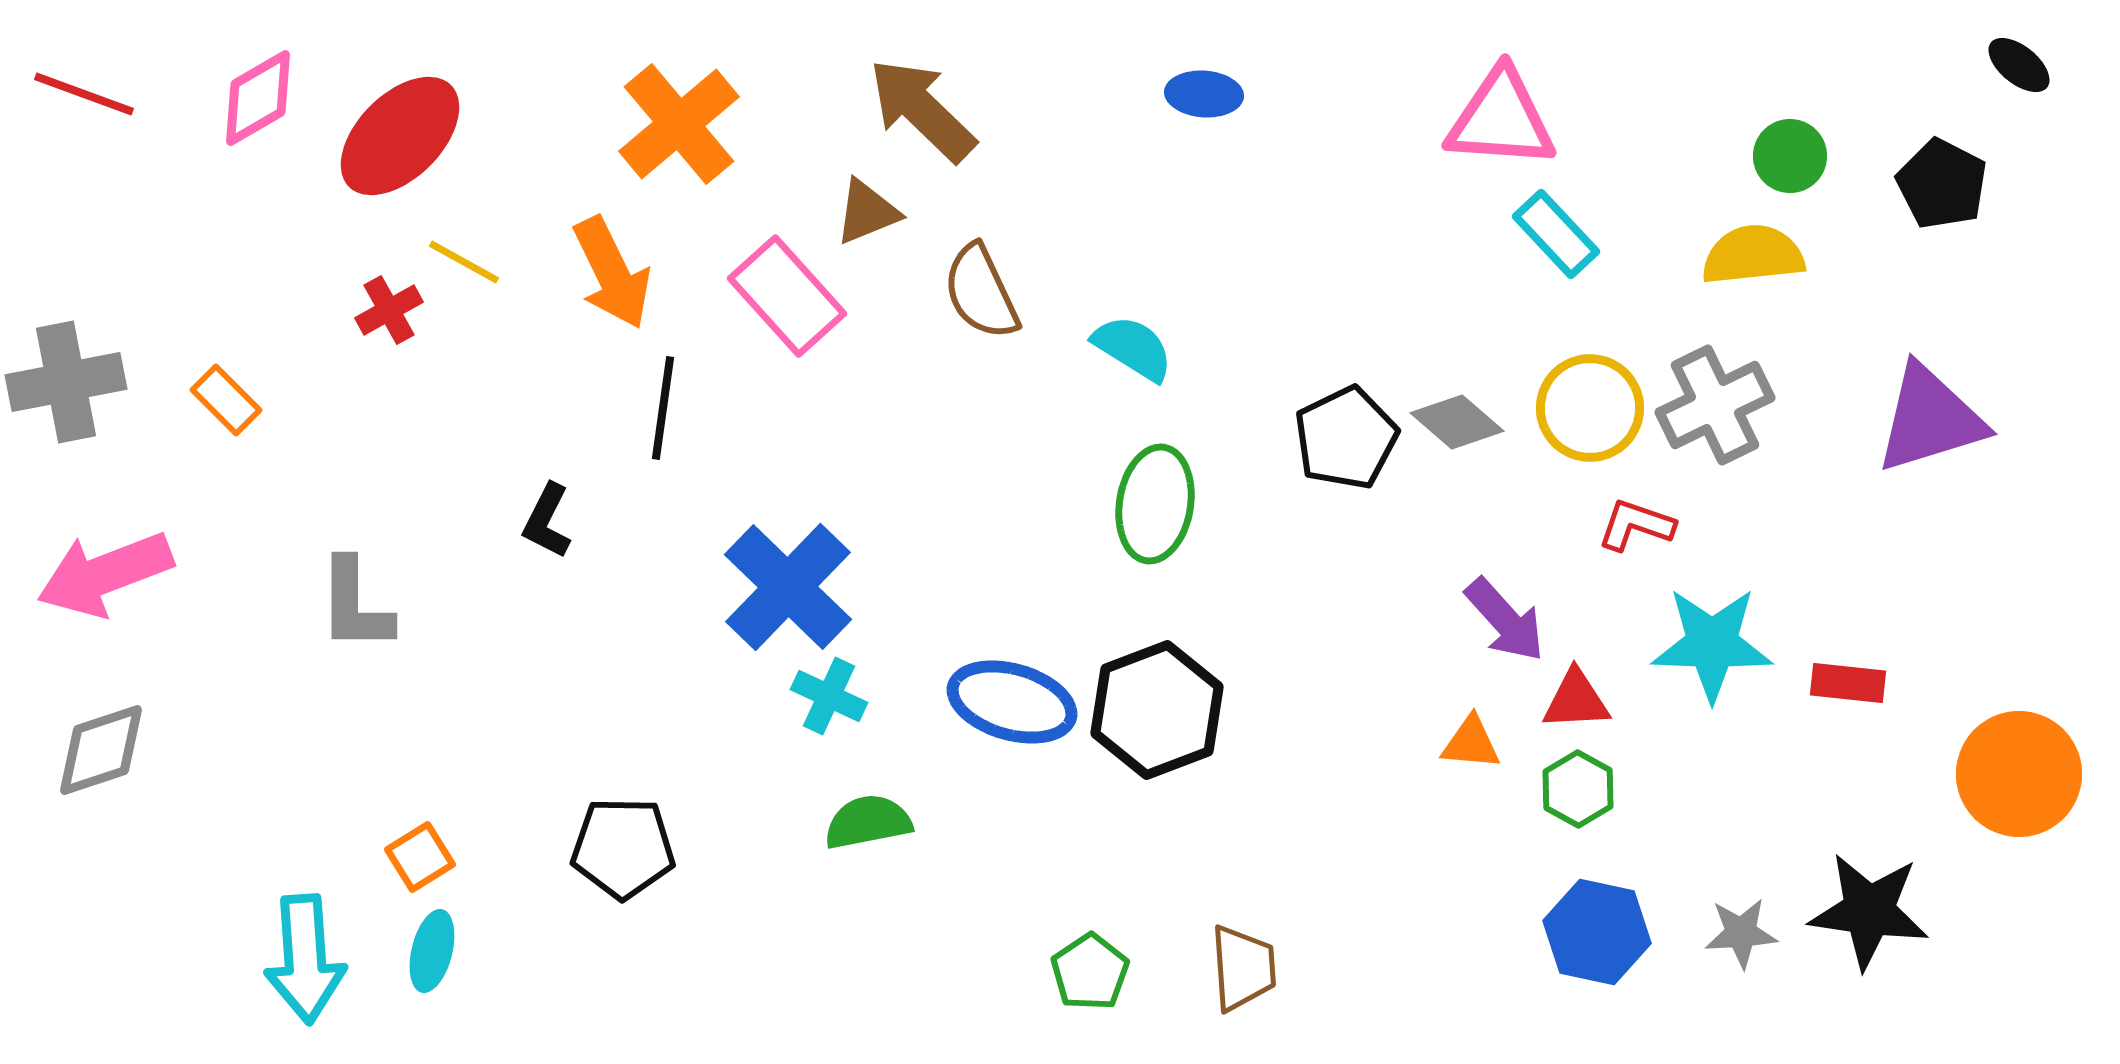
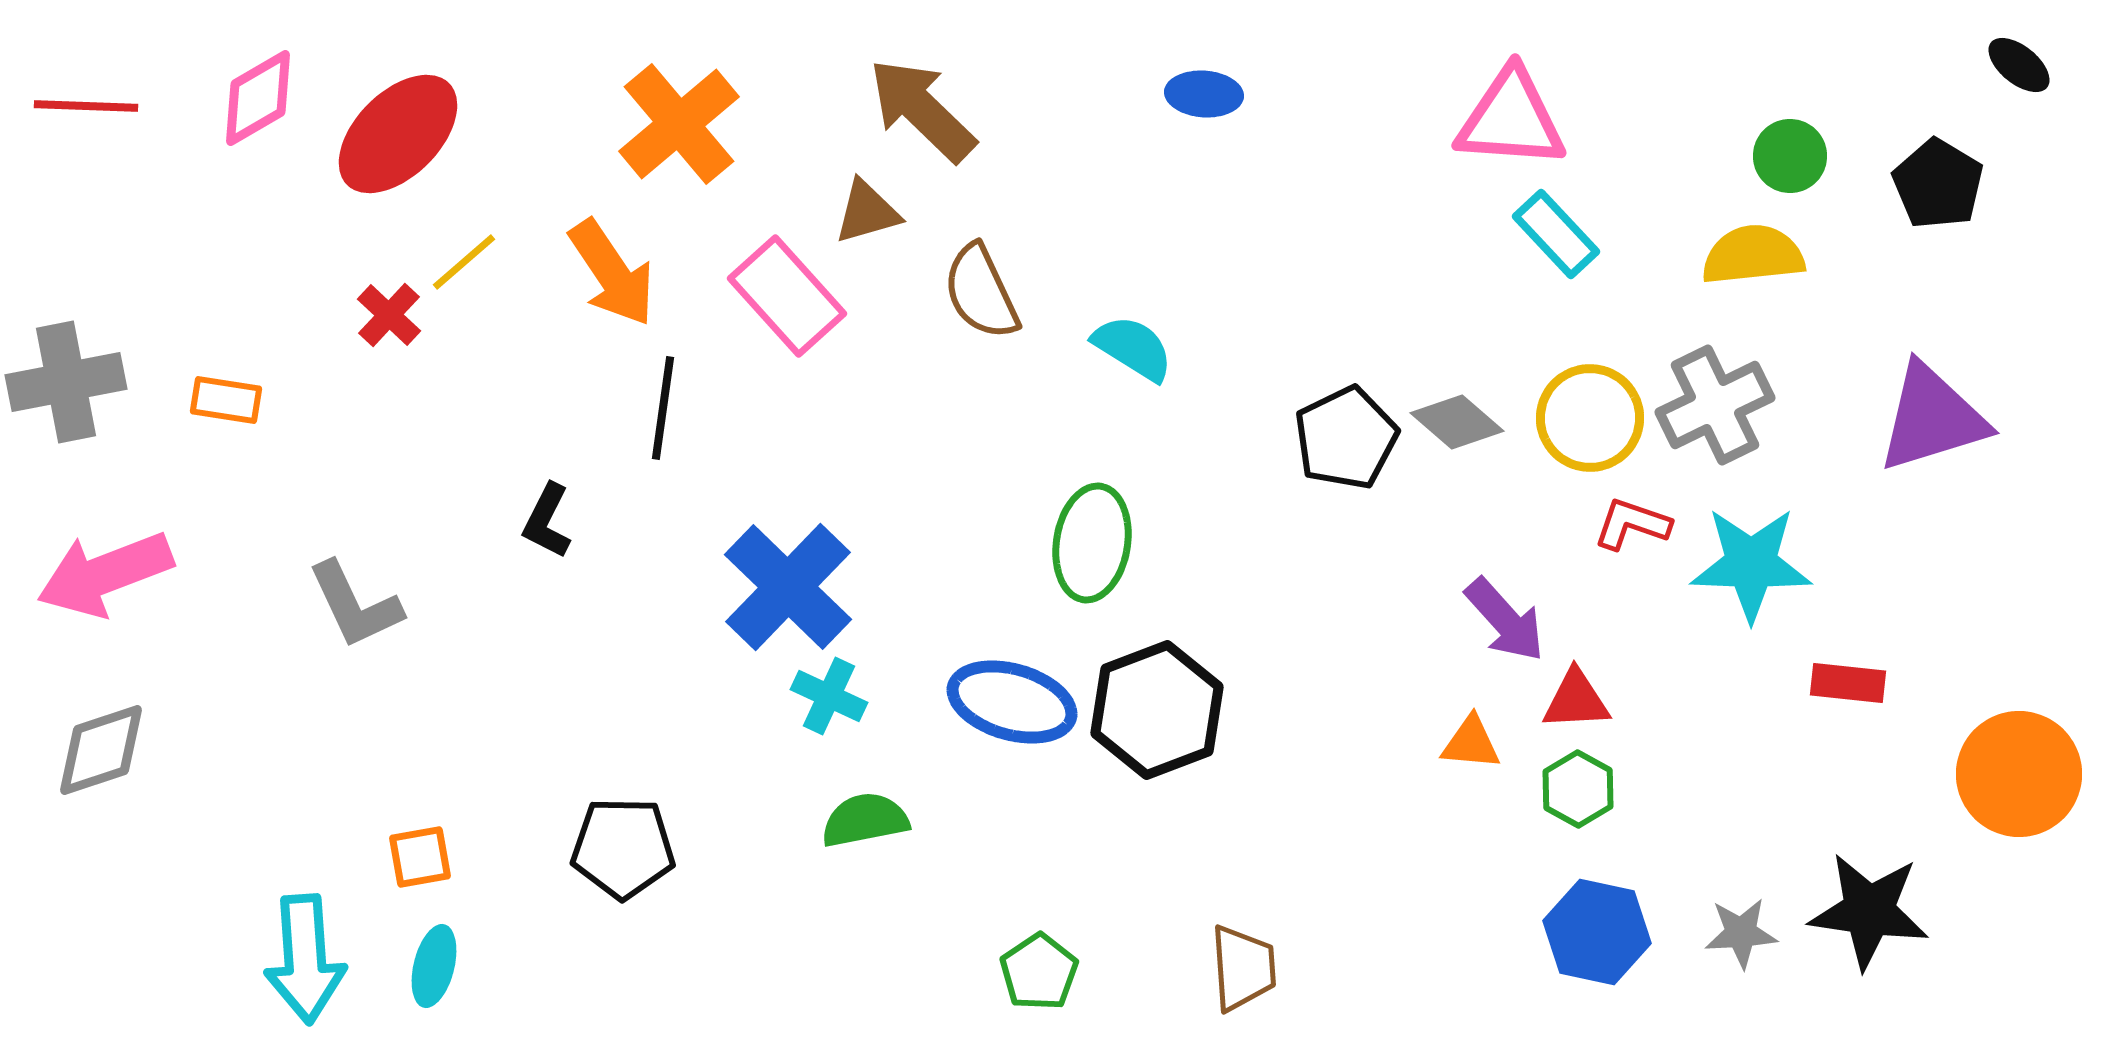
red line at (84, 94): moved 2 px right, 12 px down; rotated 18 degrees counterclockwise
pink triangle at (1501, 119): moved 10 px right
red ellipse at (400, 136): moved 2 px left, 2 px up
black pentagon at (1942, 184): moved 4 px left; rotated 4 degrees clockwise
brown triangle at (867, 212): rotated 6 degrees clockwise
yellow line at (464, 262): rotated 70 degrees counterclockwise
orange arrow at (612, 273): rotated 8 degrees counterclockwise
red cross at (389, 310): moved 5 px down; rotated 18 degrees counterclockwise
orange rectangle at (226, 400): rotated 36 degrees counterclockwise
yellow circle at (1590, 408): moved 10 px down
purple triangle at (1930, 419): moved 2 px right, 1 px up
green ellipse at (1155, 504): moved 63 px left, 39 px down
red L-shape at (1636, 525): moved 4 px left, 1 px up
gray L-shape at (355, 605): rotated 25 degrees counterclockwise
cyan star at (1712, 644): moved 39 px right, 80 px up
green semicircle at (868, 822): moved 3 px left, 2 px up
orange square at (420, 857): rotated 22 degrees clockwise
cyan ellipse at (432, 951): moved 2 px right, 15 px down
green pentagon at (1090, 972): moved 51 px left
